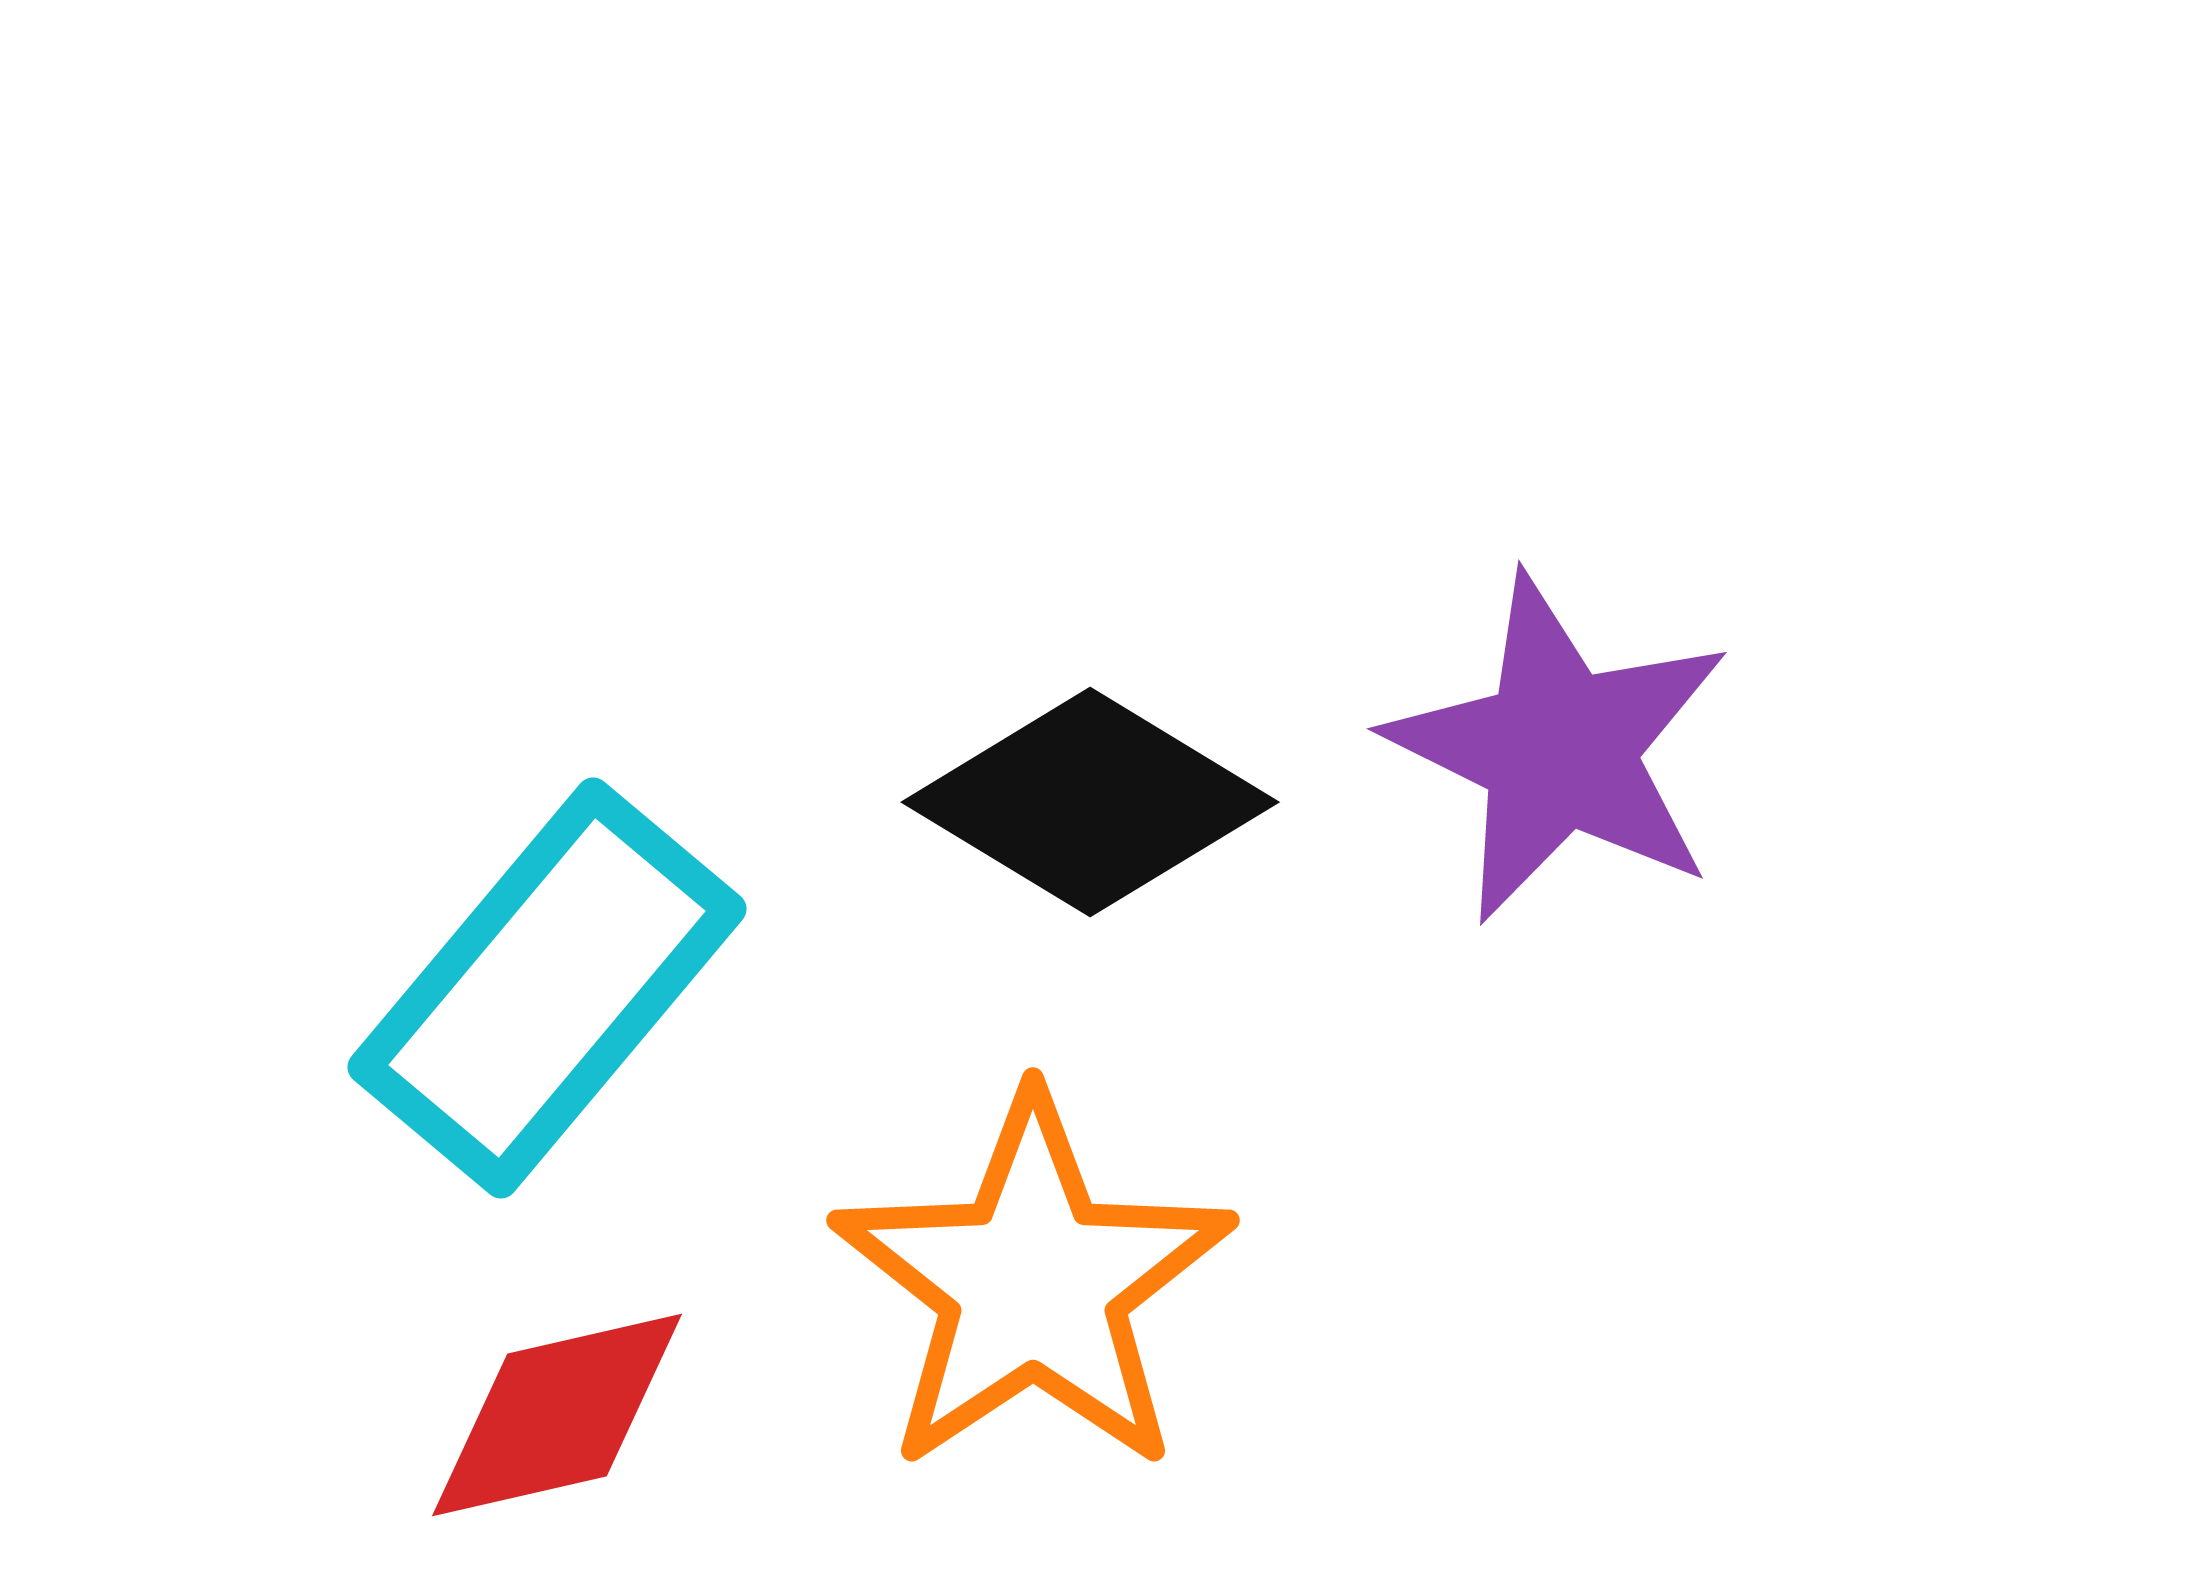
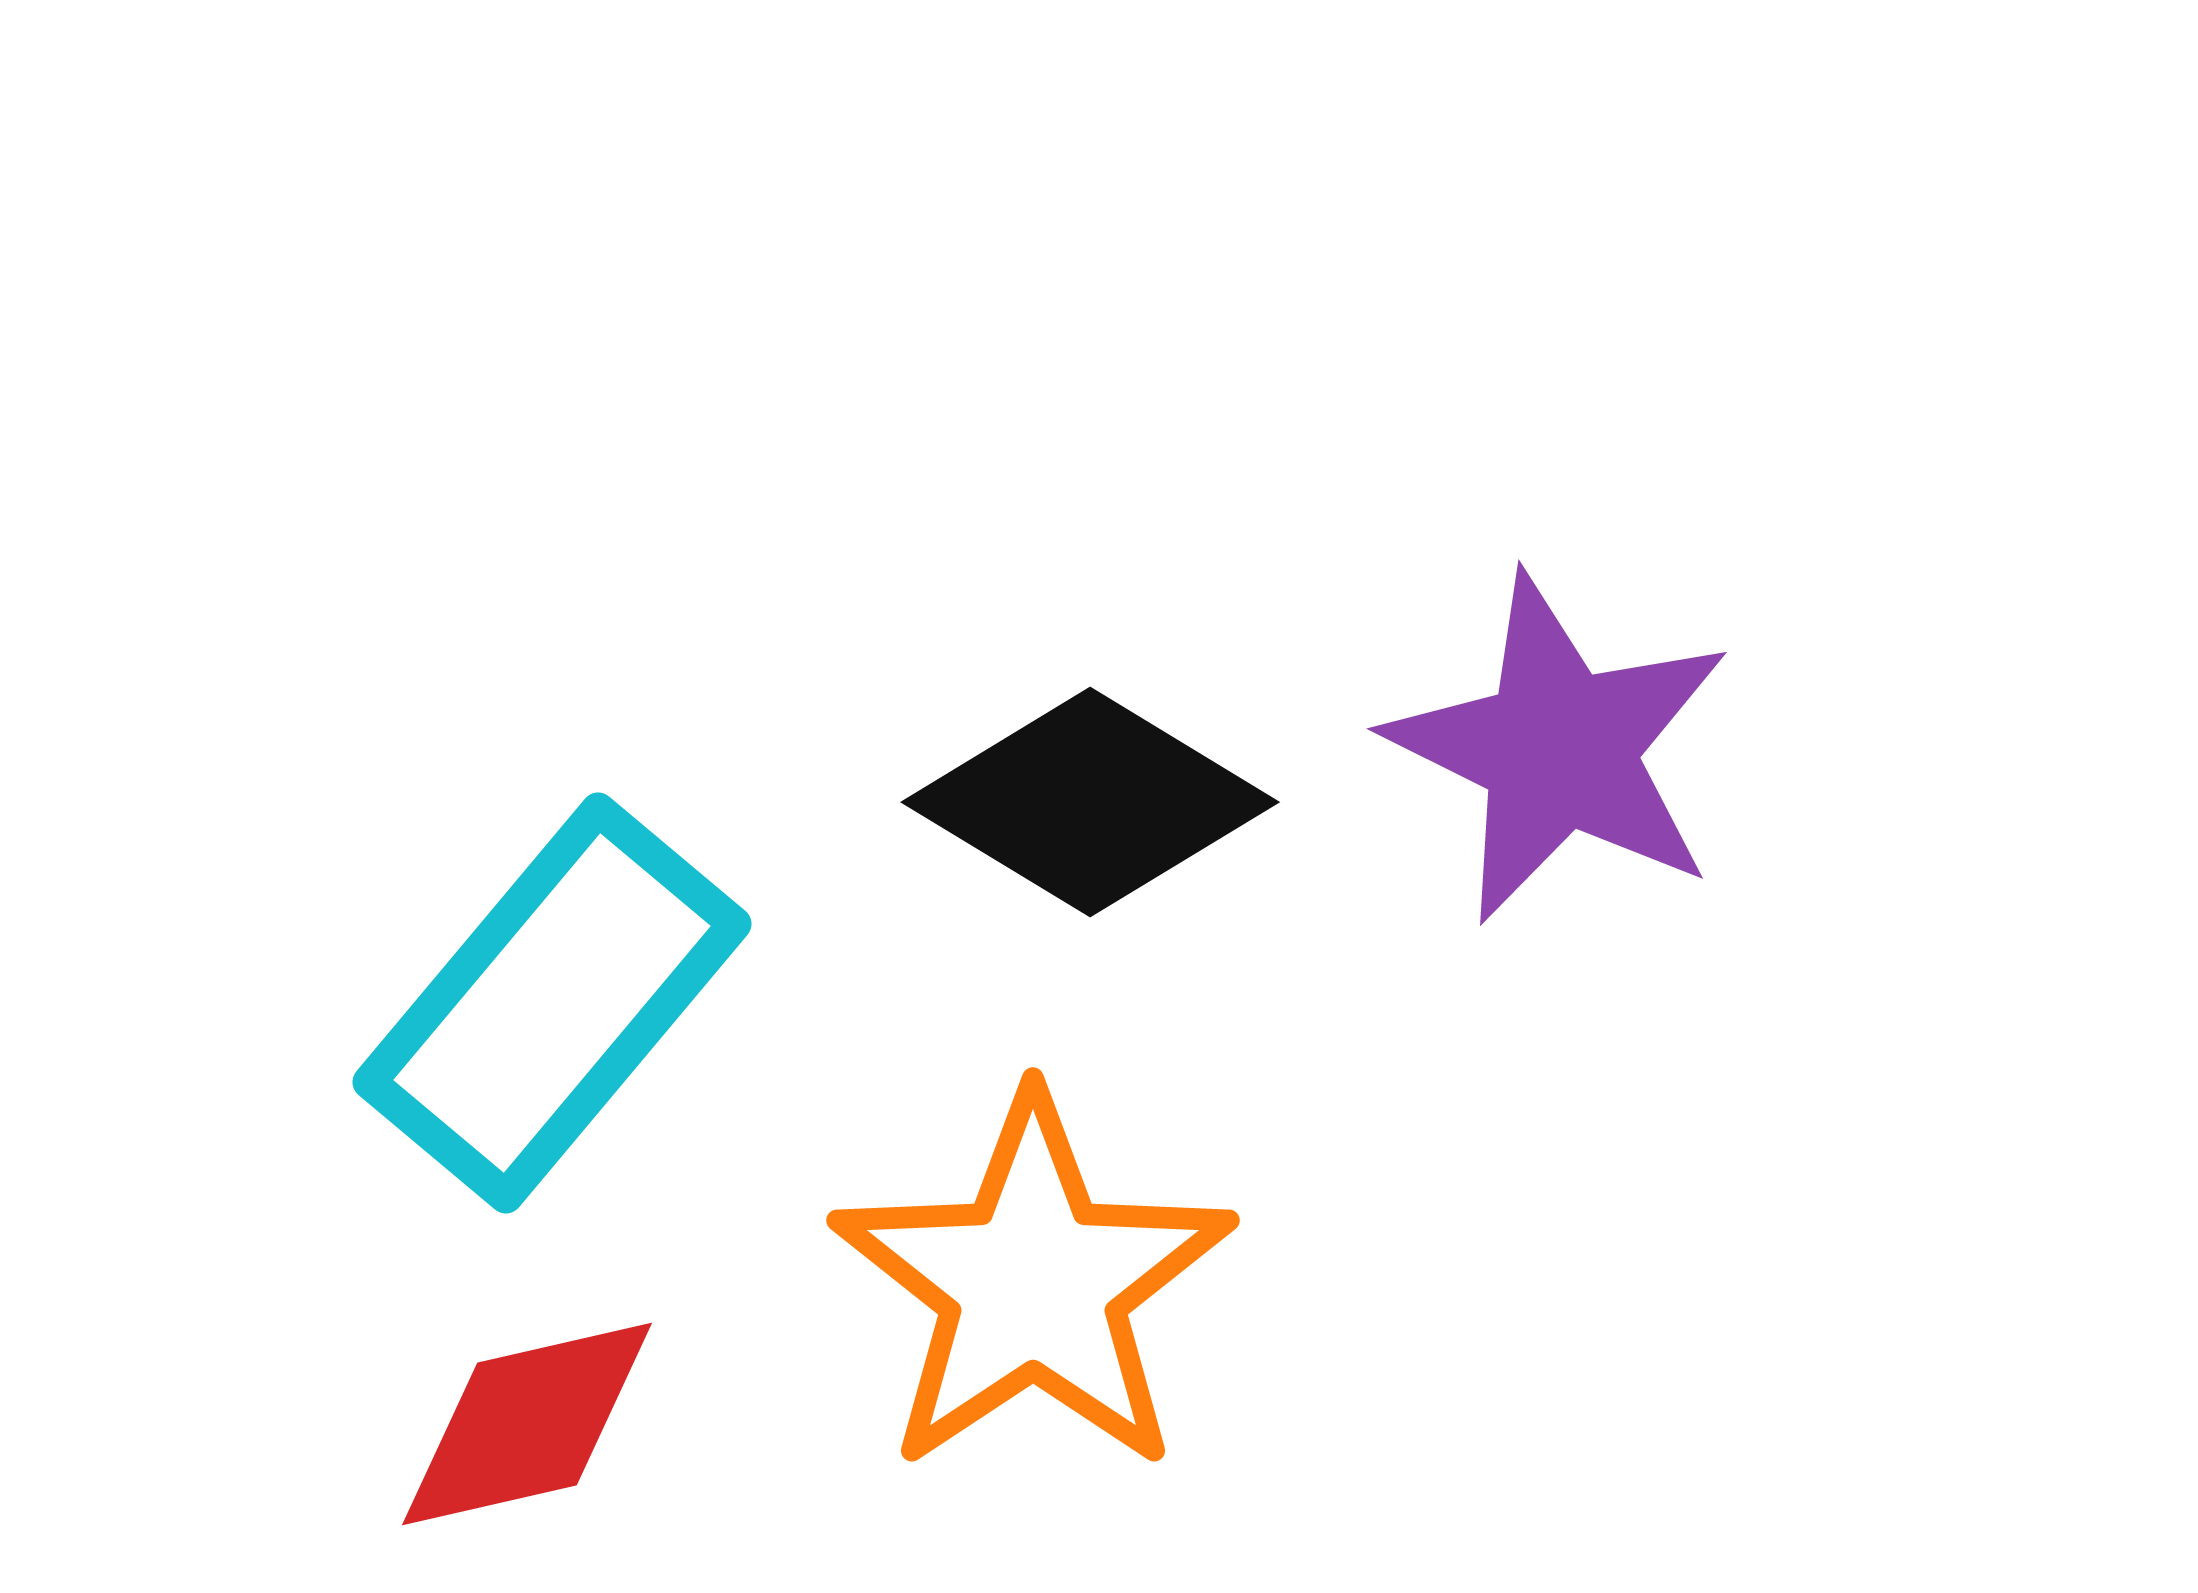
cyan rectangle: moved 5 px right, 15 px down
red diamond: moved 30 px left, 9 px down
